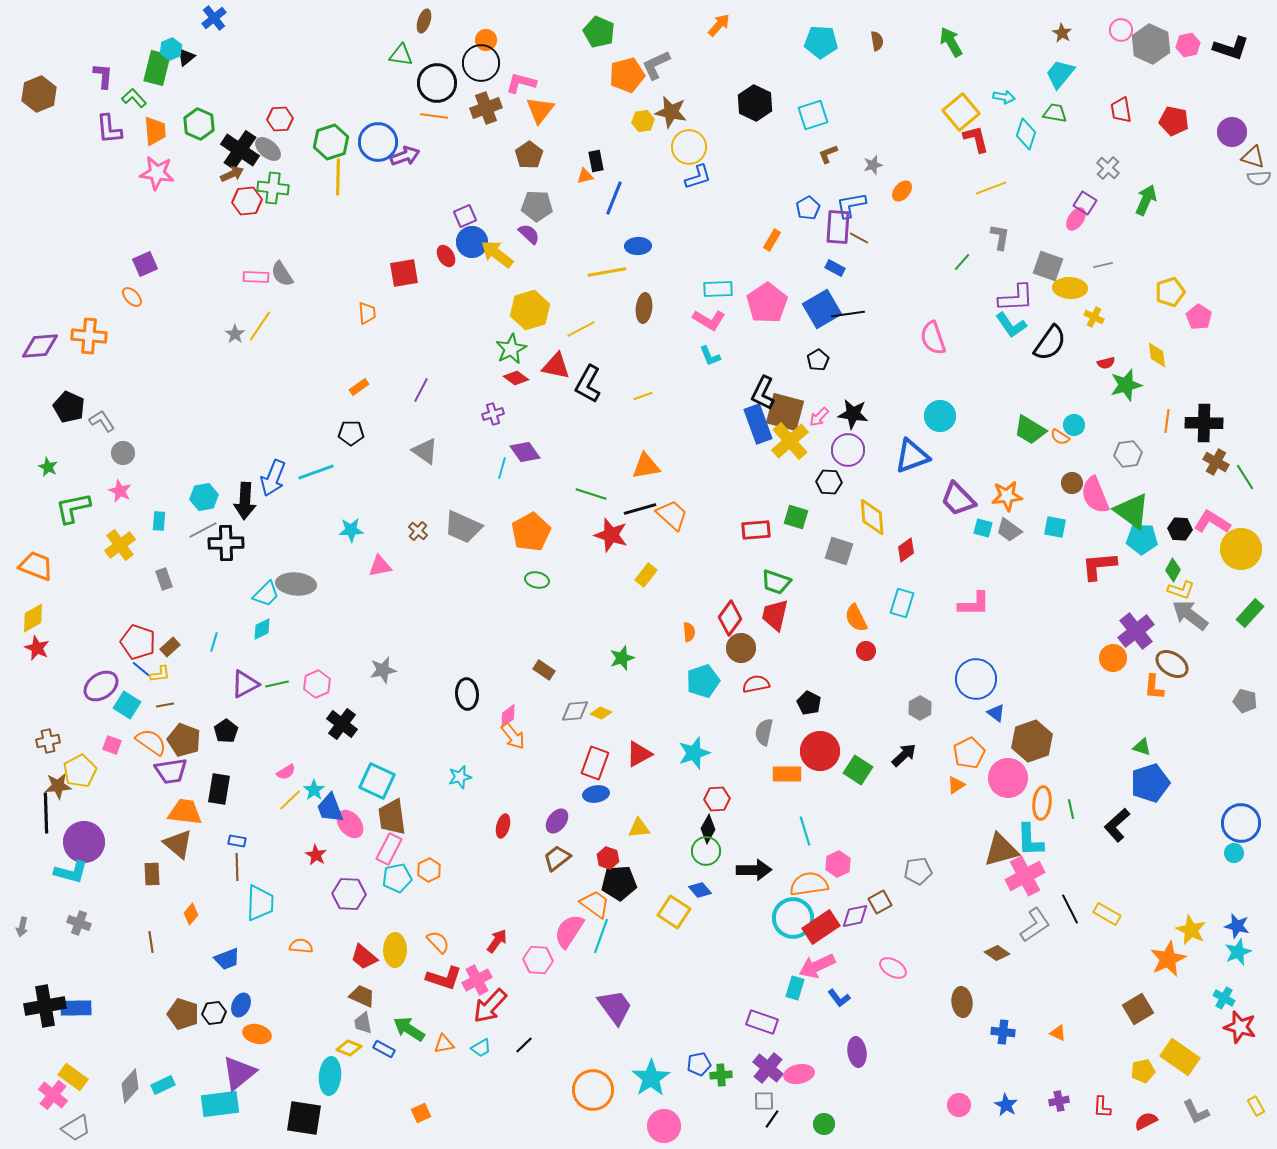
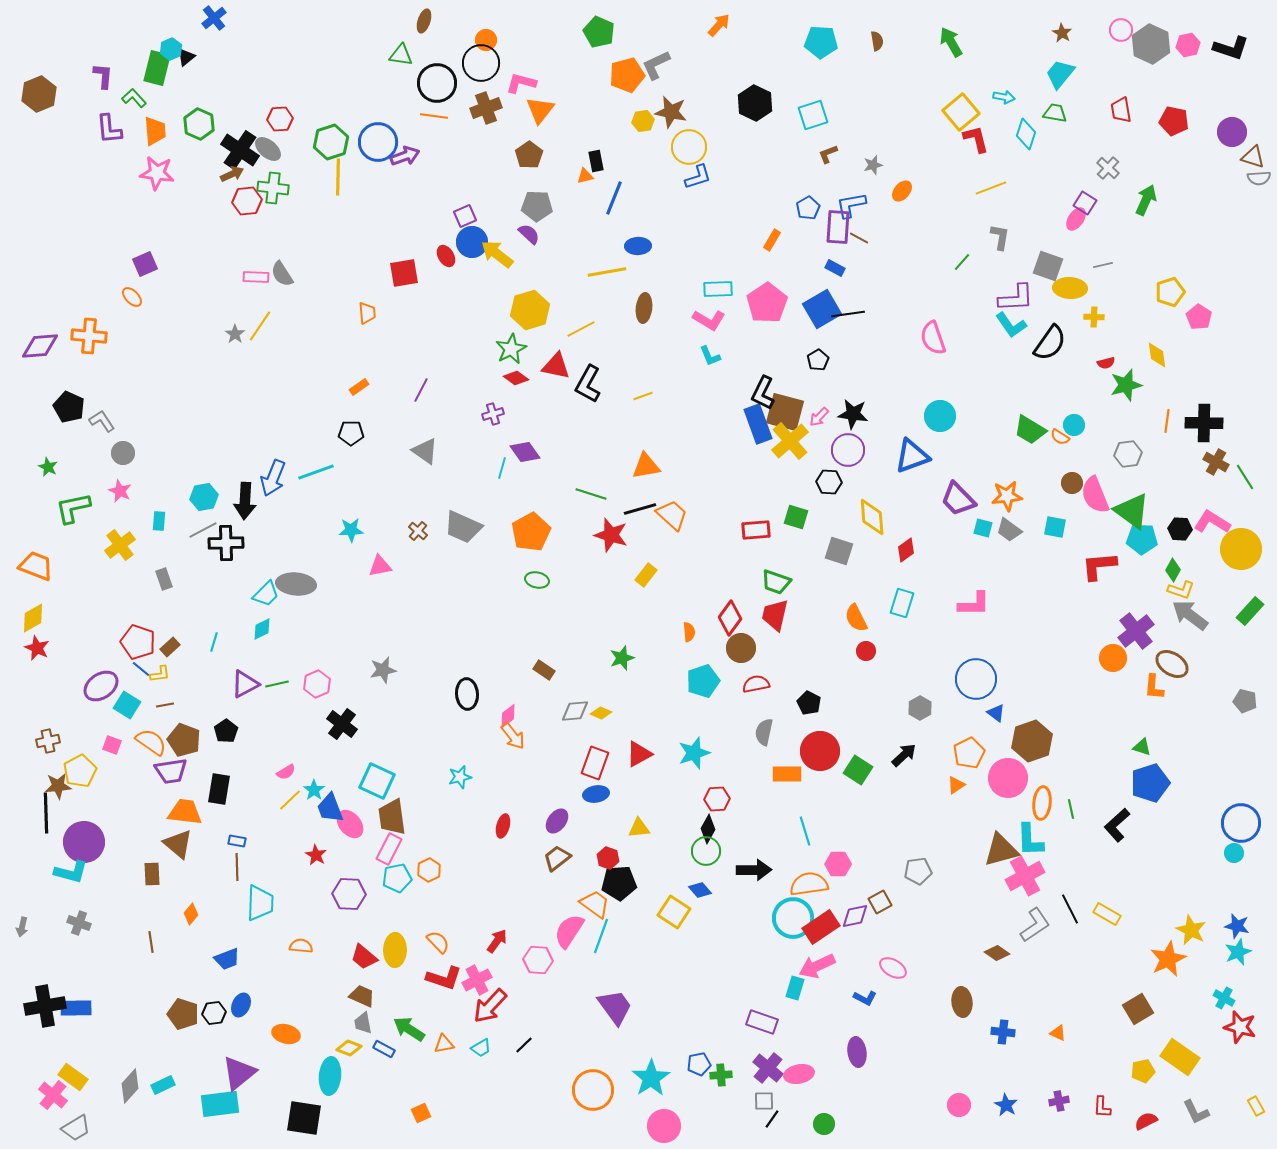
yellow cross at (1094, 317): rotated 24 degrees counterclockwise
green rectangle at (1250, 613): moved 2 px up
pink hexagon at (838, 864): rotated 25 degrees clockwise
blue L-shape at (839, 998): moved 26 px right; rotated 25 degrees counterclockwise
orange ellipse at (257, 1034): moved 29 px right
